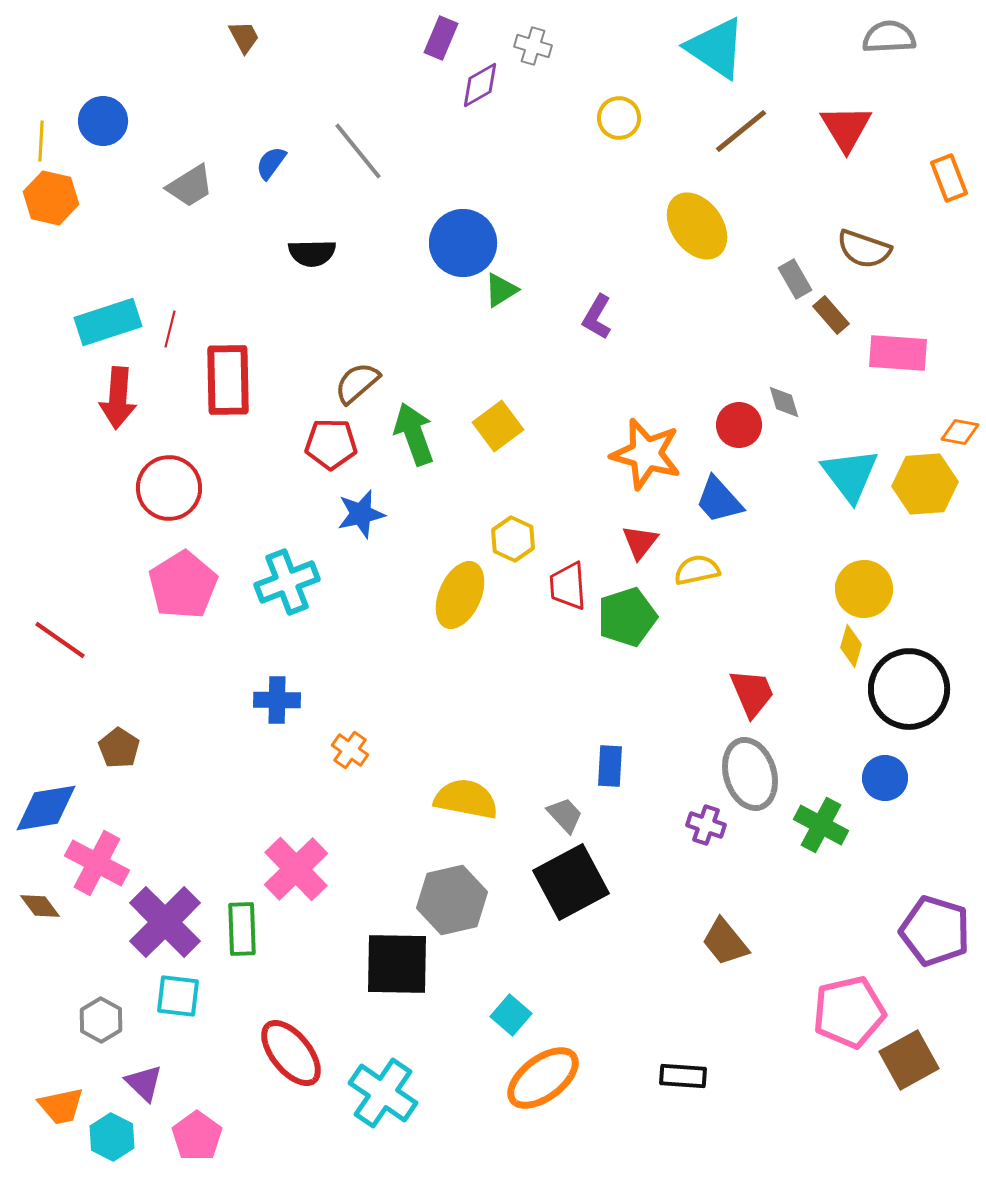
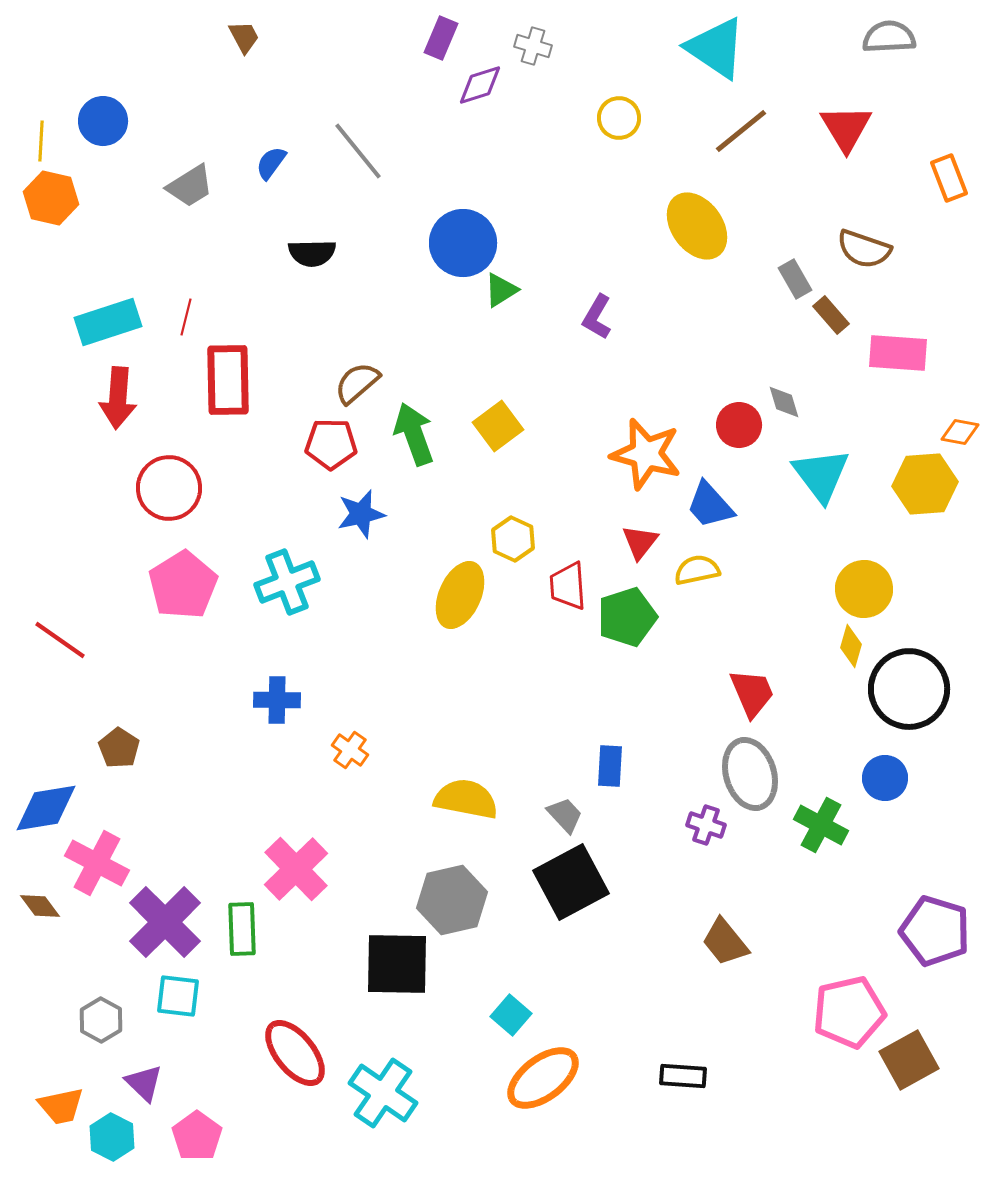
purple diamond at (480, 85): rotated 12 degrees clockwise
red line at (170, 329): moved 16 px right, 12 px up
cyan triangle at (850, 475): moved 29 px left
blue trapezoid at (719, 500): moved 9 px left, 5 px down
red ellipse at (291, 1053): moved 4 px right
